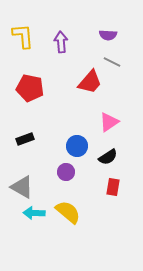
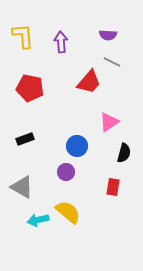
red trapezoid: moved 1 px left
black semicircle: moved 16 px right, 4 px up; rotated 42 degrees counterclockwise
cyan arrow: moved 4 px right, 7 px down; rotated 15 degrees counterclockwise
